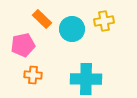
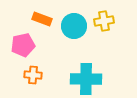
orange rectangle: rotated 24 degrees counterclockwise
cyan circle: moved 2 px right, 3 px up
